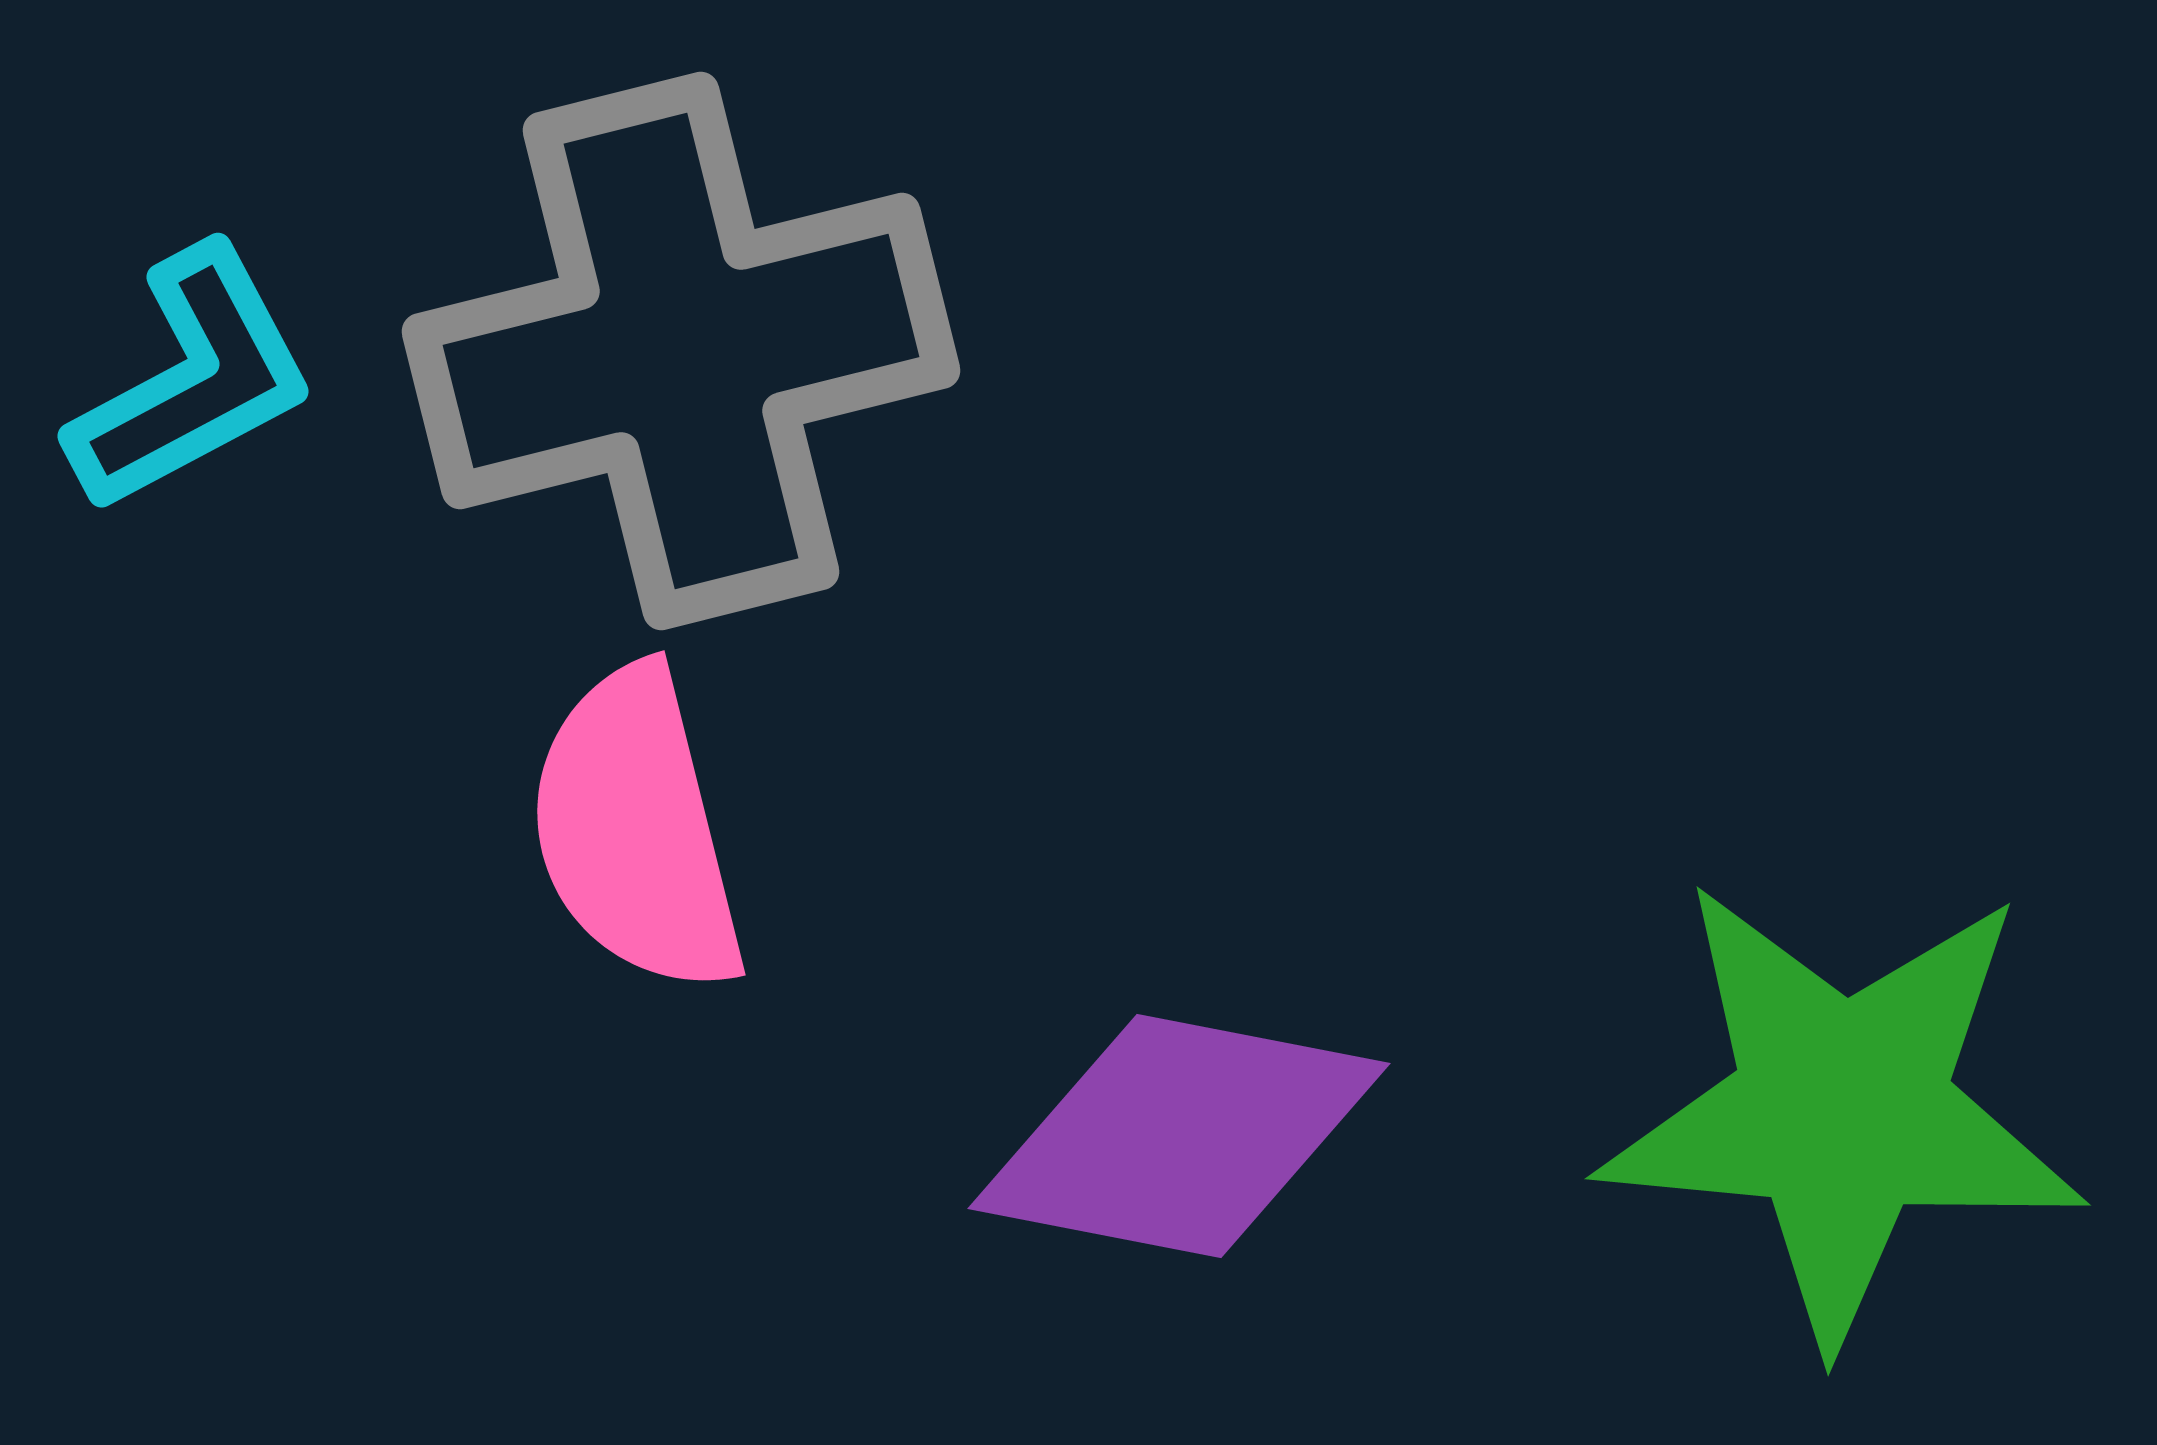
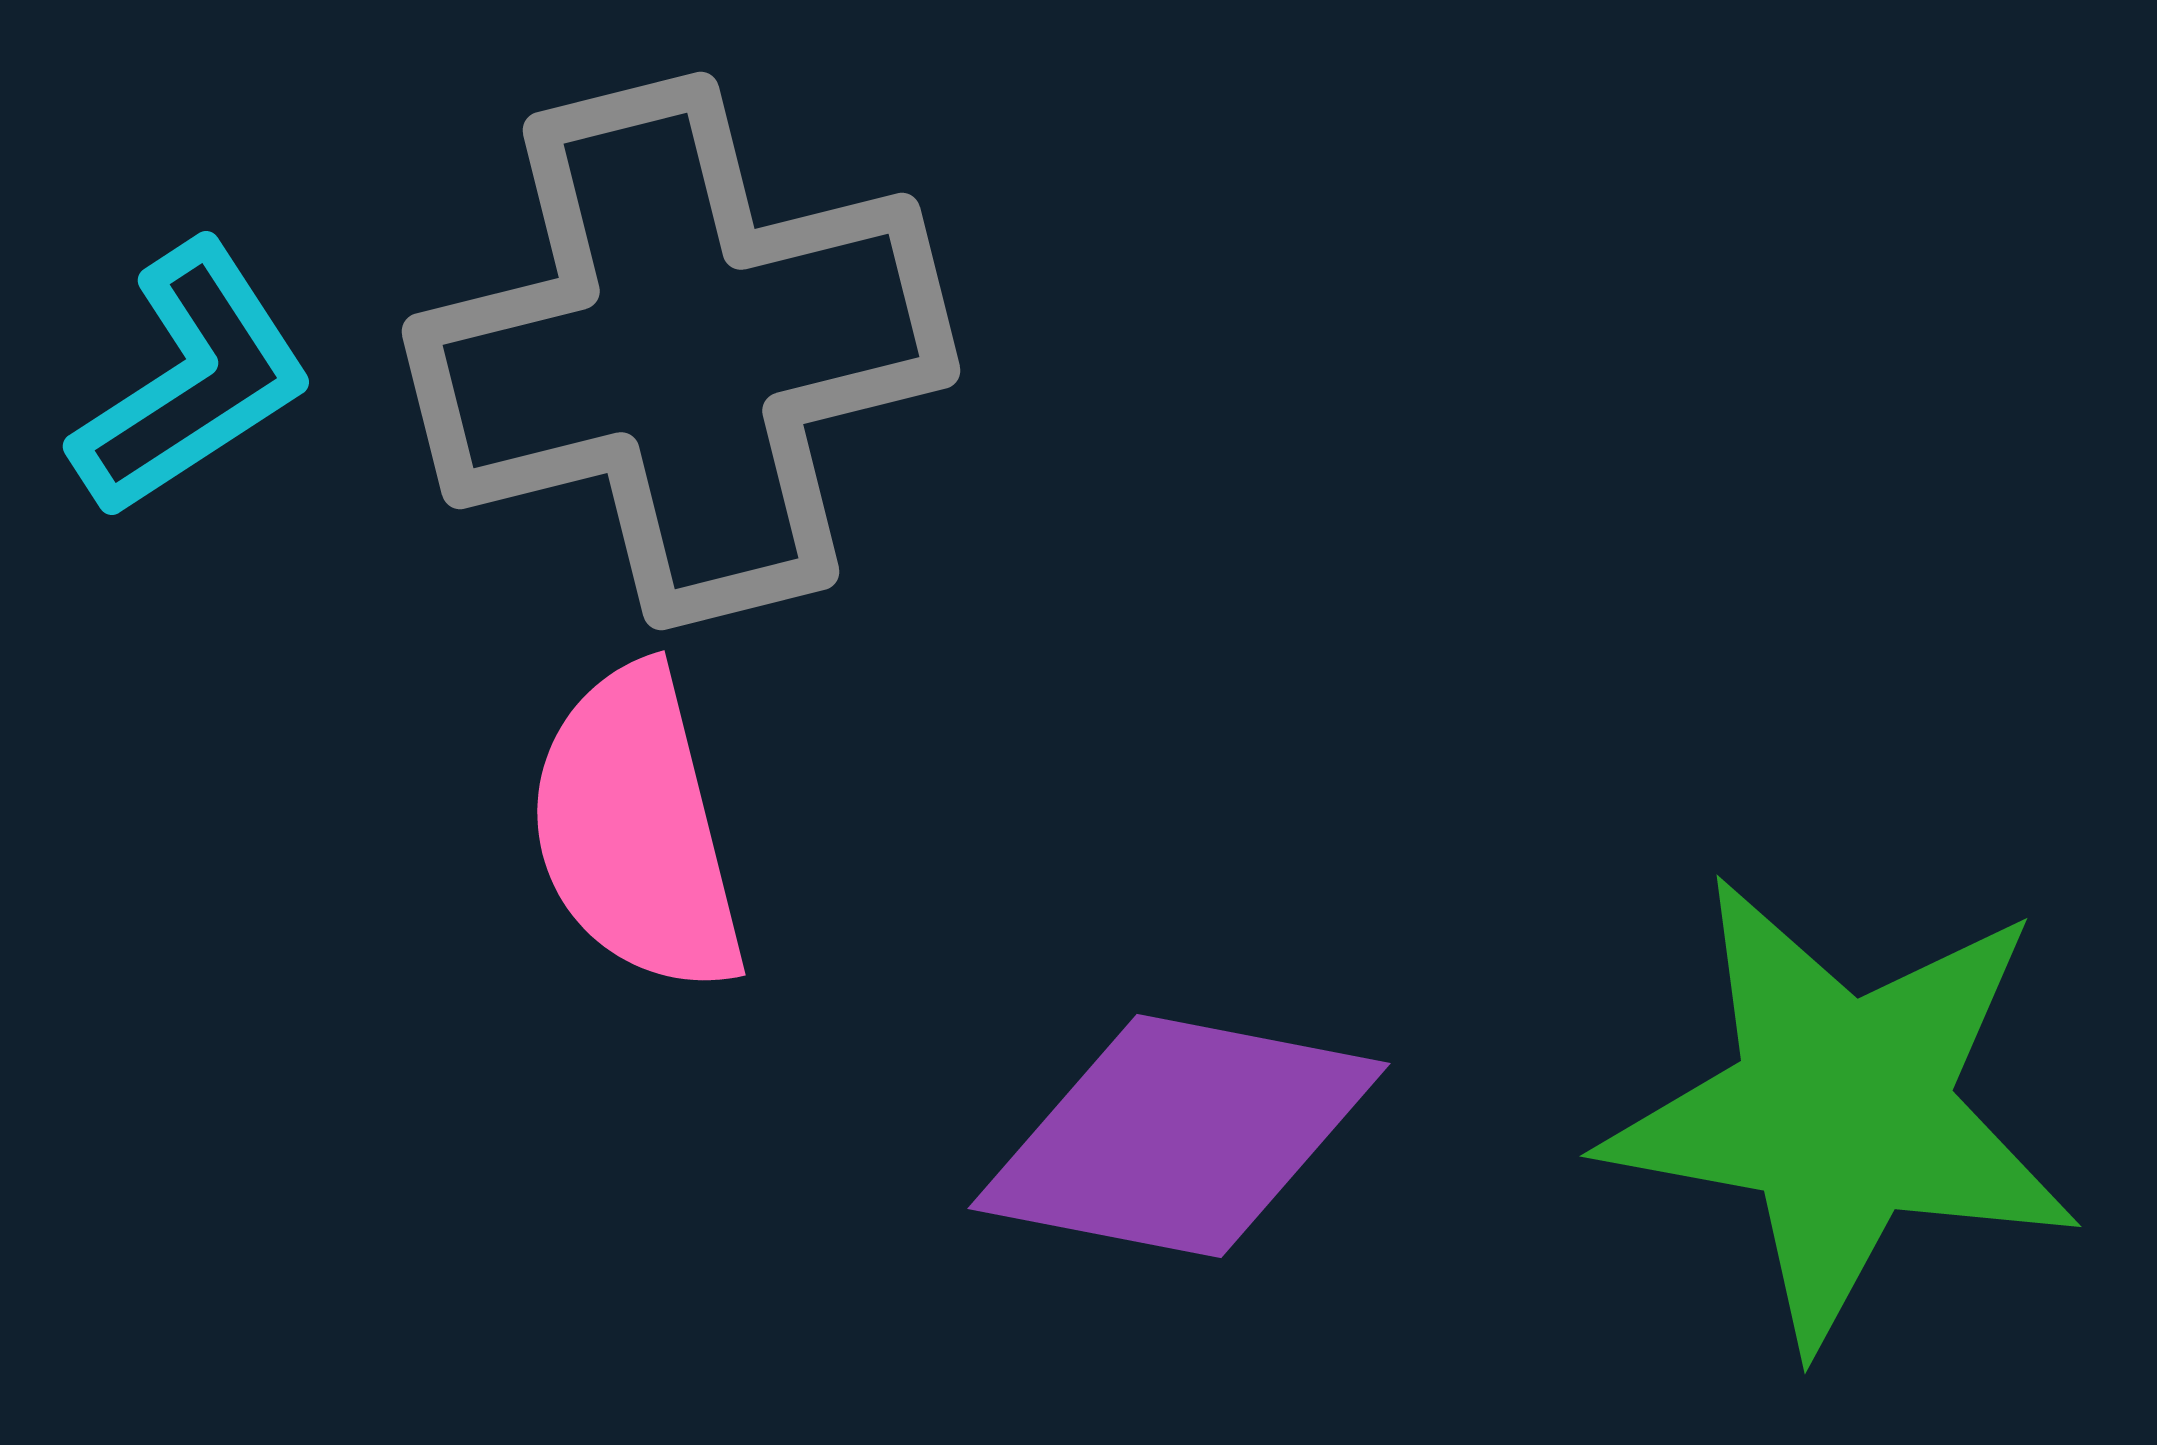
cyan L-shape: rotated 5 degrees counterclockwise
green star: rotated 5 degrees clockwise
